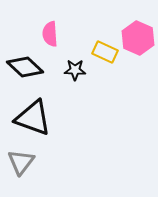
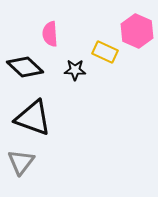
pink hexagon: moved 1 px left, 7 px up
